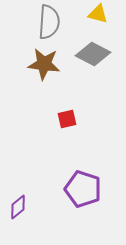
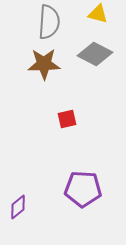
gray diamond: moved 2 px right
brown star: rotated 8 degrees counterclockwise
purple pentagon: rotated 15 degrees counterclockwise
